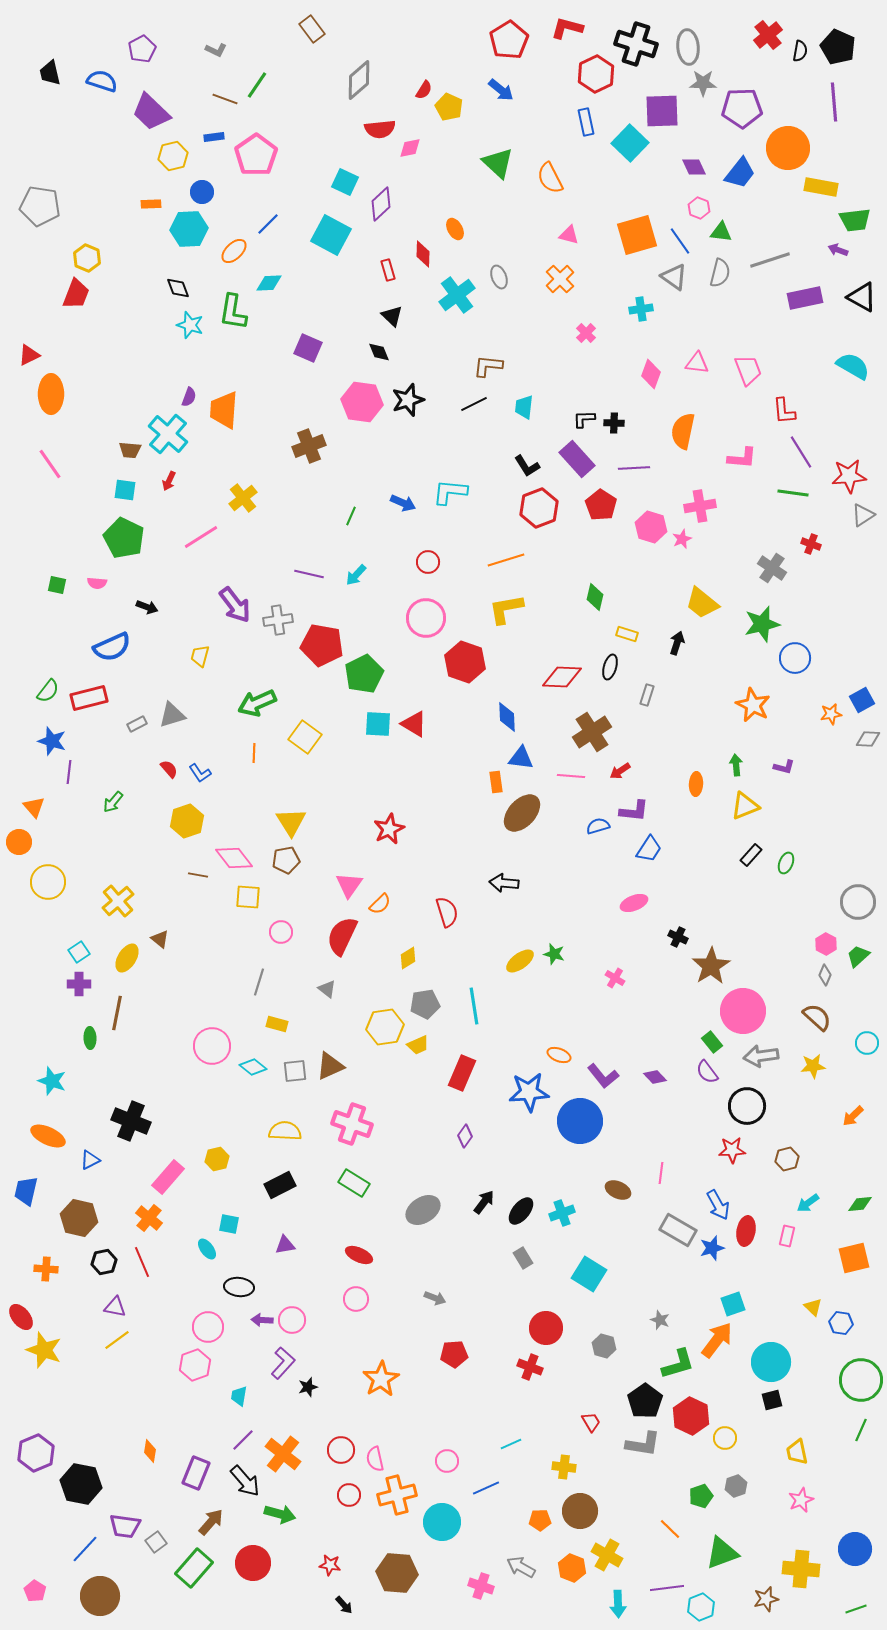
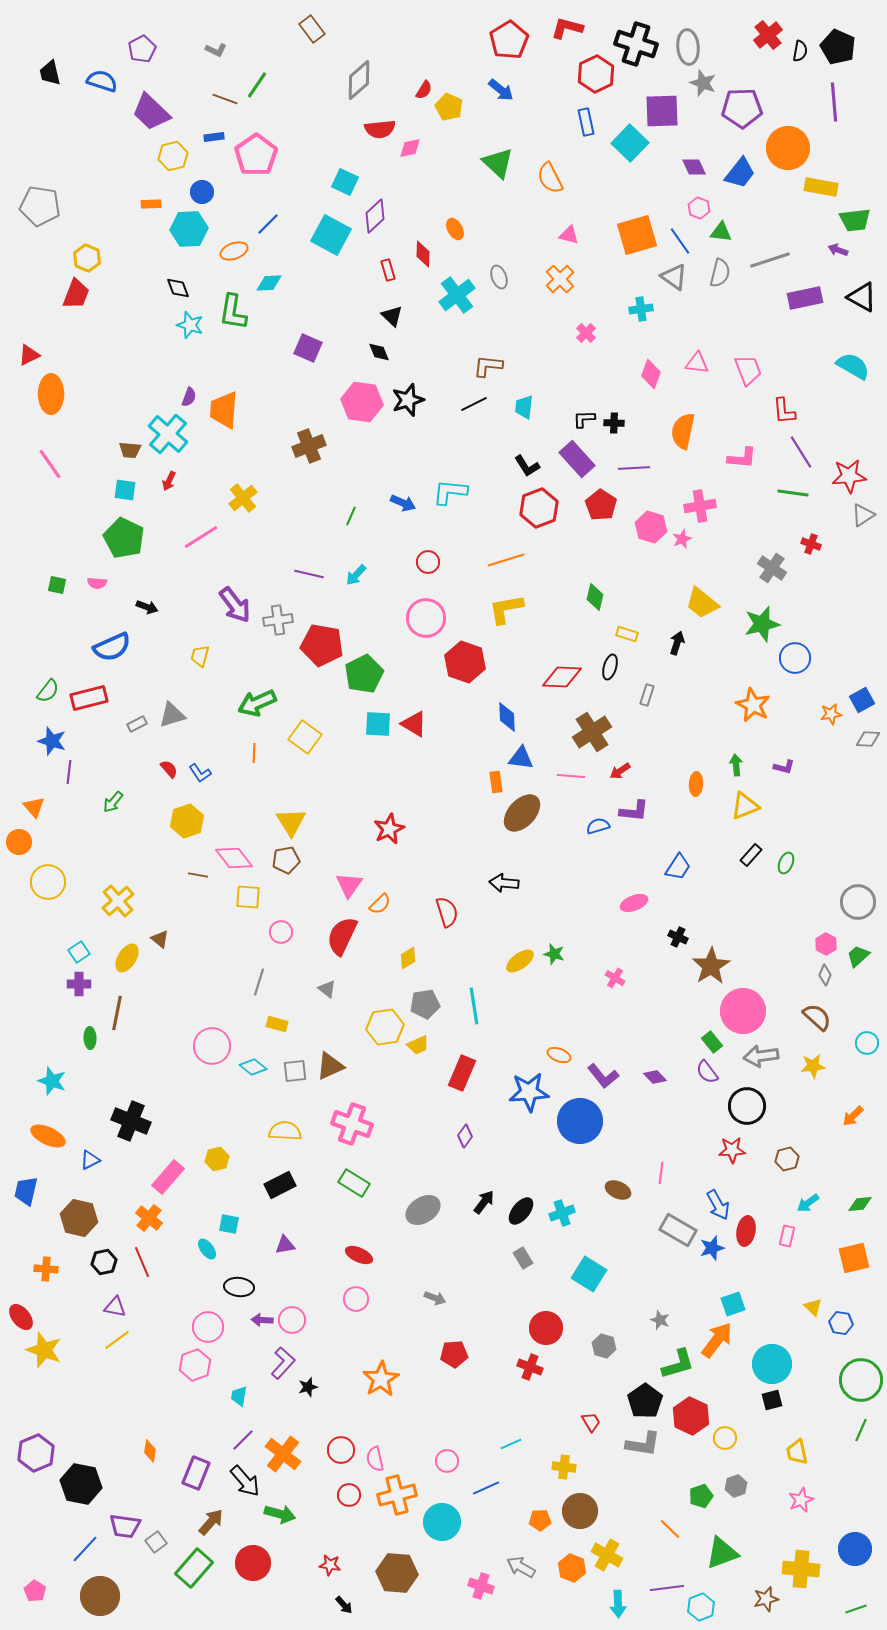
gray star at (703, 83): rotated 20 degrees clockwise
purple diamond at (381, 204): moved 6 px left, 12 px down
orange ellipse at (234, 251): rotated 24 degrees clockwise
blue trapezoid at (649, 849): moved 29 px right, 18 px down
cyan circle at (771, 1362): moved 1 px right, 2 px down
